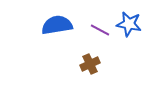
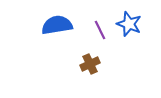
blue star: rotated 10 degrees clockwise
purple line: rotated 36 degrees clockwise
